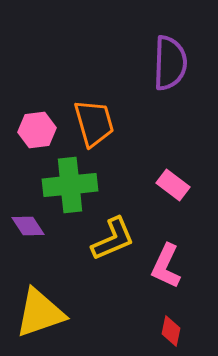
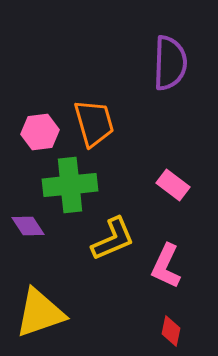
pink hexagon: moved 3 px right, 2 px down
